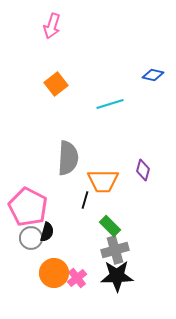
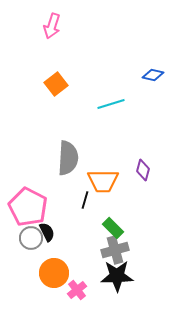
cyan line: moved 1 px right
green rectangle: moved 3 px right, 2 px down
black semicircle: rotated 42 degrees counterclockwise
pink cross: moved 12 px down
